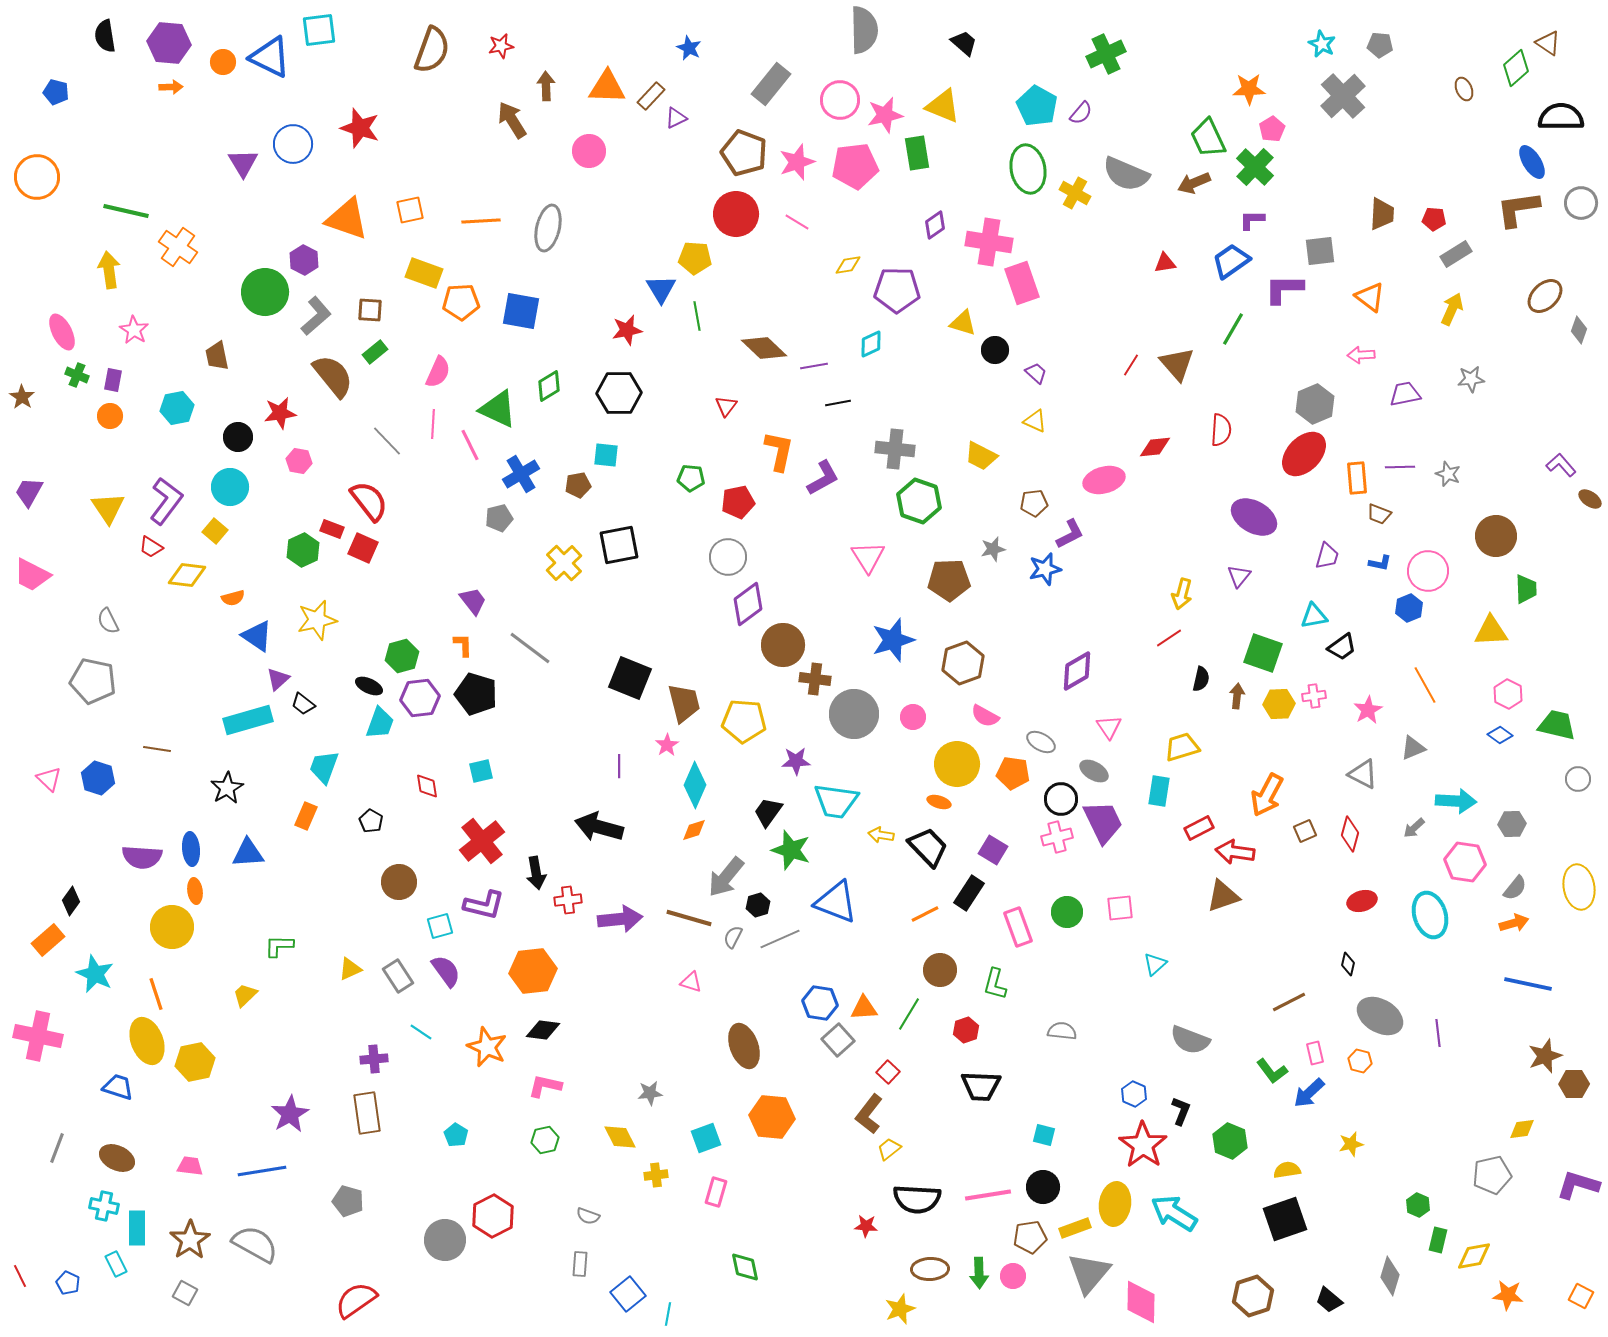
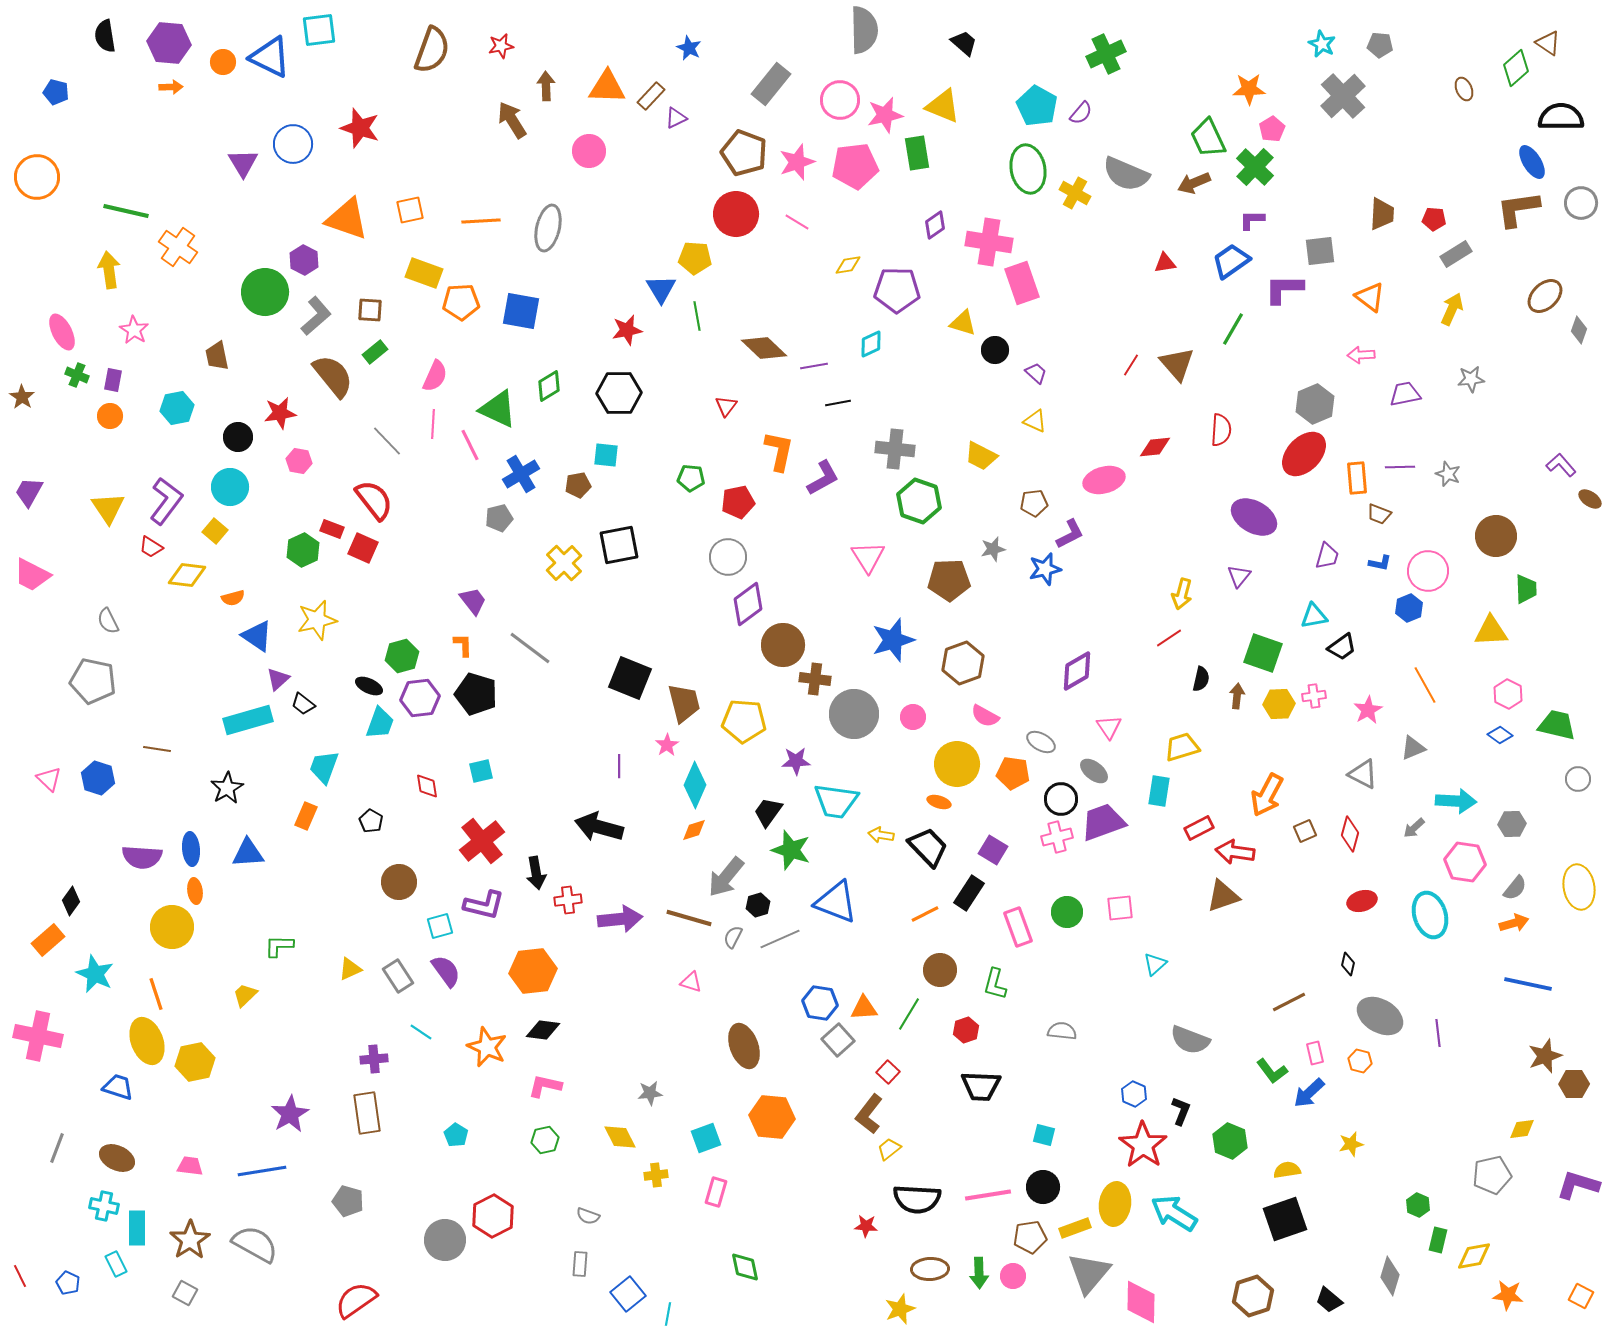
pink semicircle at (438, 372): moved 3 px left, 4 px down
red semicircle at (369, 501): moved 5 px right, 1 px up
gray ellipse at (1094, 771): rotated 8 degrees clockwise
purple trapezoid at (1103, 822): rotated 84 degrees counterclockwise
